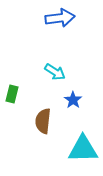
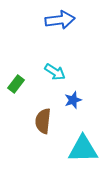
blue arrow: moved 2 px down
green rectangle: moved 4 px right, 10 px up; rotated 24 degrees clockwise
blue star: rotated 18 degrees clockwise
